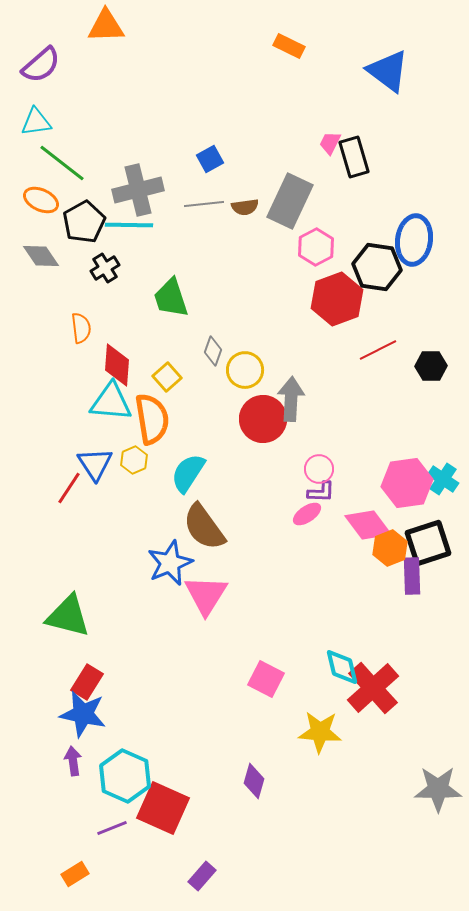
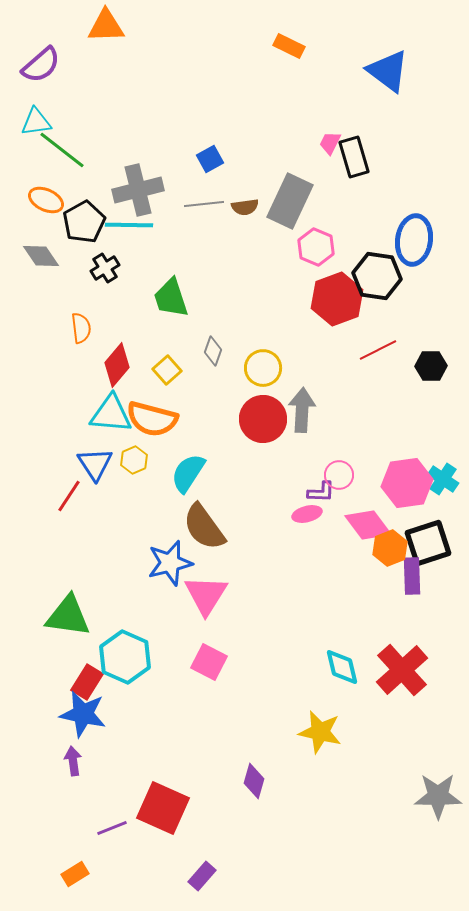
green line at (62, 163): moved 13 px up
orange ellipse at (41, 200): moved 5 px right
pink hexagon at (316, 247): rotated 9 degrees counterclockwise
black hexagon at (377, 267): moved 9 px down
red diamond at (117, 365): rotated 36 degrees clockwise
yellow circle at (245, 370): moved 18 px right, 2 px up
yellow square at (167, 377): moved 7 px up
gray arrow at (291, 399): moved 11 px right, 11 px down
cyan triangle at (111, 402): moved 12 px down
orange semicircle at (152, 419): rotated 114 degrees clockwise
pink circle at (319, 469): moved 20 px right, 6 px down
red line at (69, 488): moved 8 px down
pink ellipse at (307, 514): rotated 20 degrees clockwise
blue star at (170, 563): rotated 9 degrees clockwise
green triangle at (68, 616): rotated 6 degrees counterclockwise
pink square at (266, 679): moved 57 px left, 17 px up
red cross at (373, 688): moved 29 px right, 18 px up
yellow star at (320, 732): rotated 9 degrees clockwise
cyan hexagon at (125, 776): moved 119 px up
gray star at (438, 789): moved 7 px down
